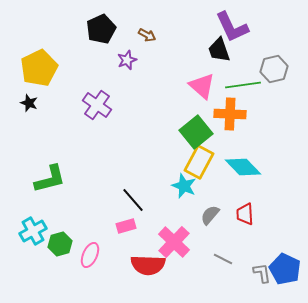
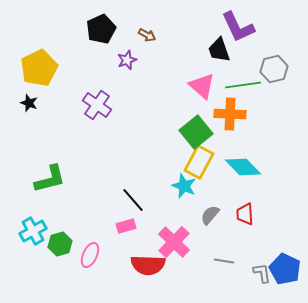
purple L-shape: moved 6 px right
gray line: moved 1 px right, 2 px down; rotated 18 degrees counterclockwise
